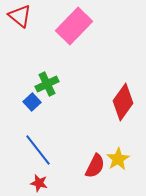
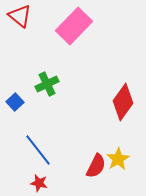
blue square: moved 17 px left
red semicircle: moved 1 px right
